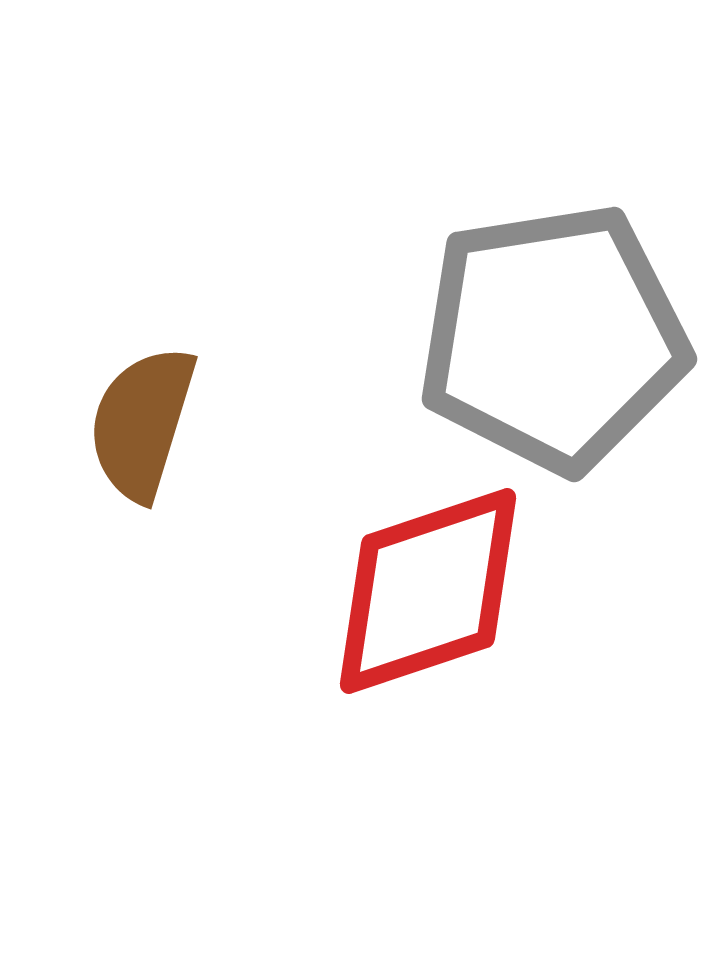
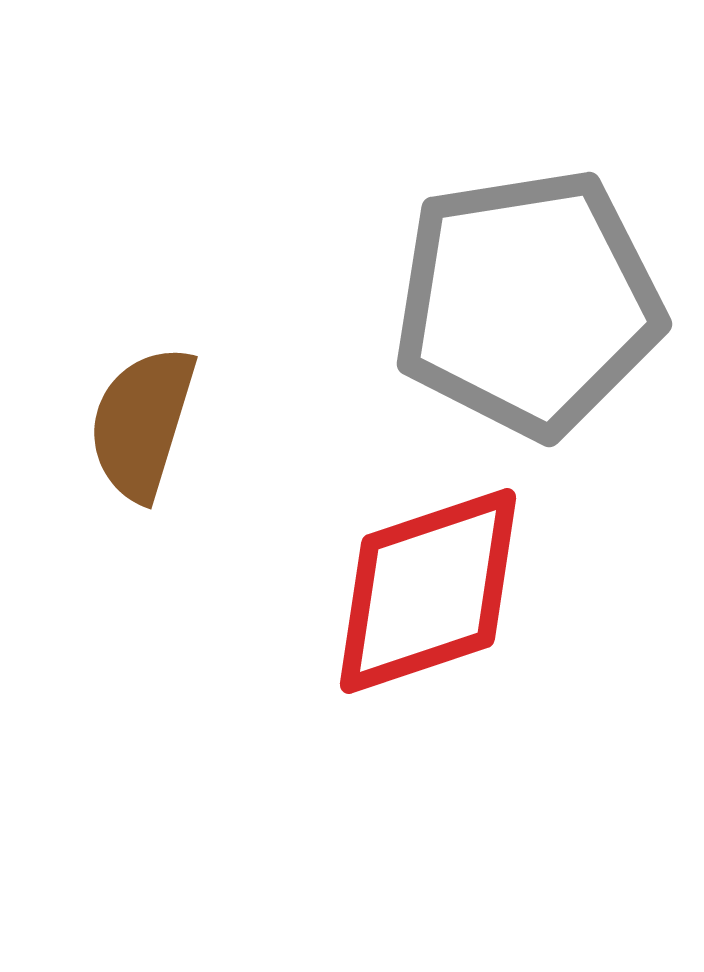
gray pentagon: moved 25 px left, 35 px up
